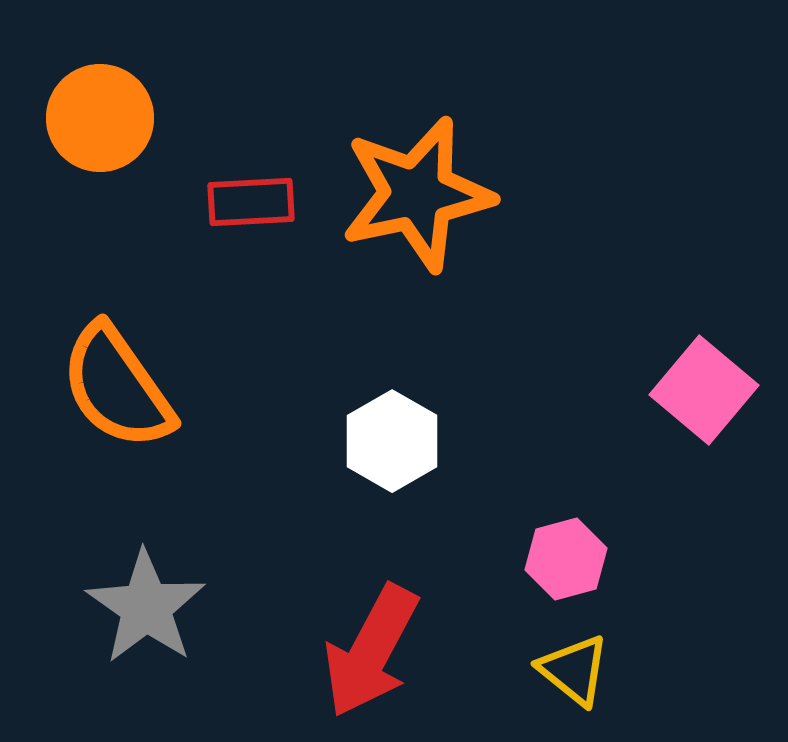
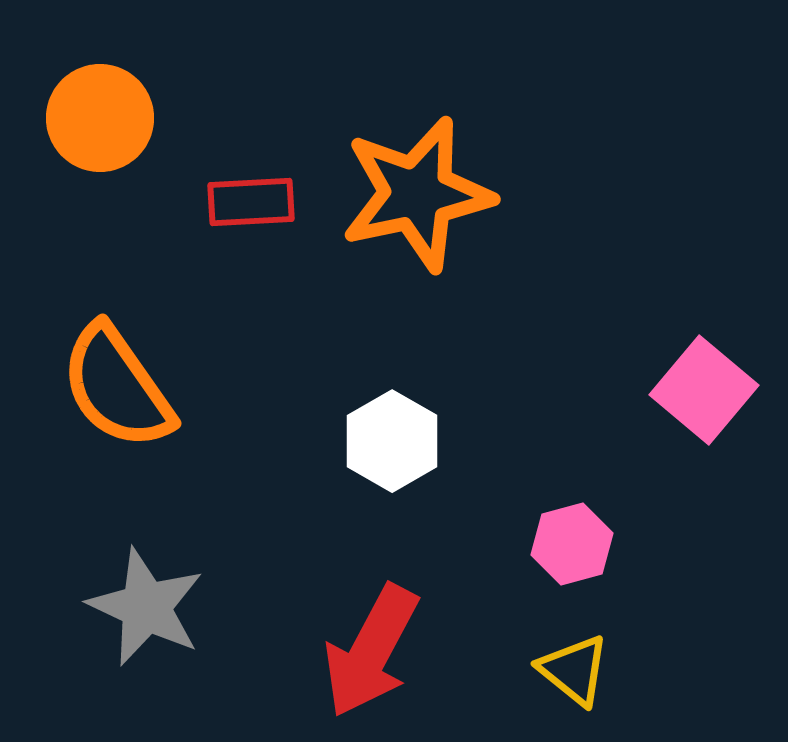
pink hexagon: moved 6 px right, 15 px up
gray star: rotated 10 degrees counterclockwise
